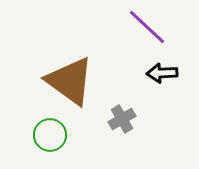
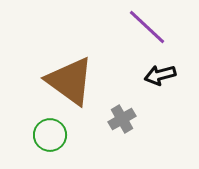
black arrow: moved 2 px left, 2 px down; rotated 12 degrees counterclockwise
